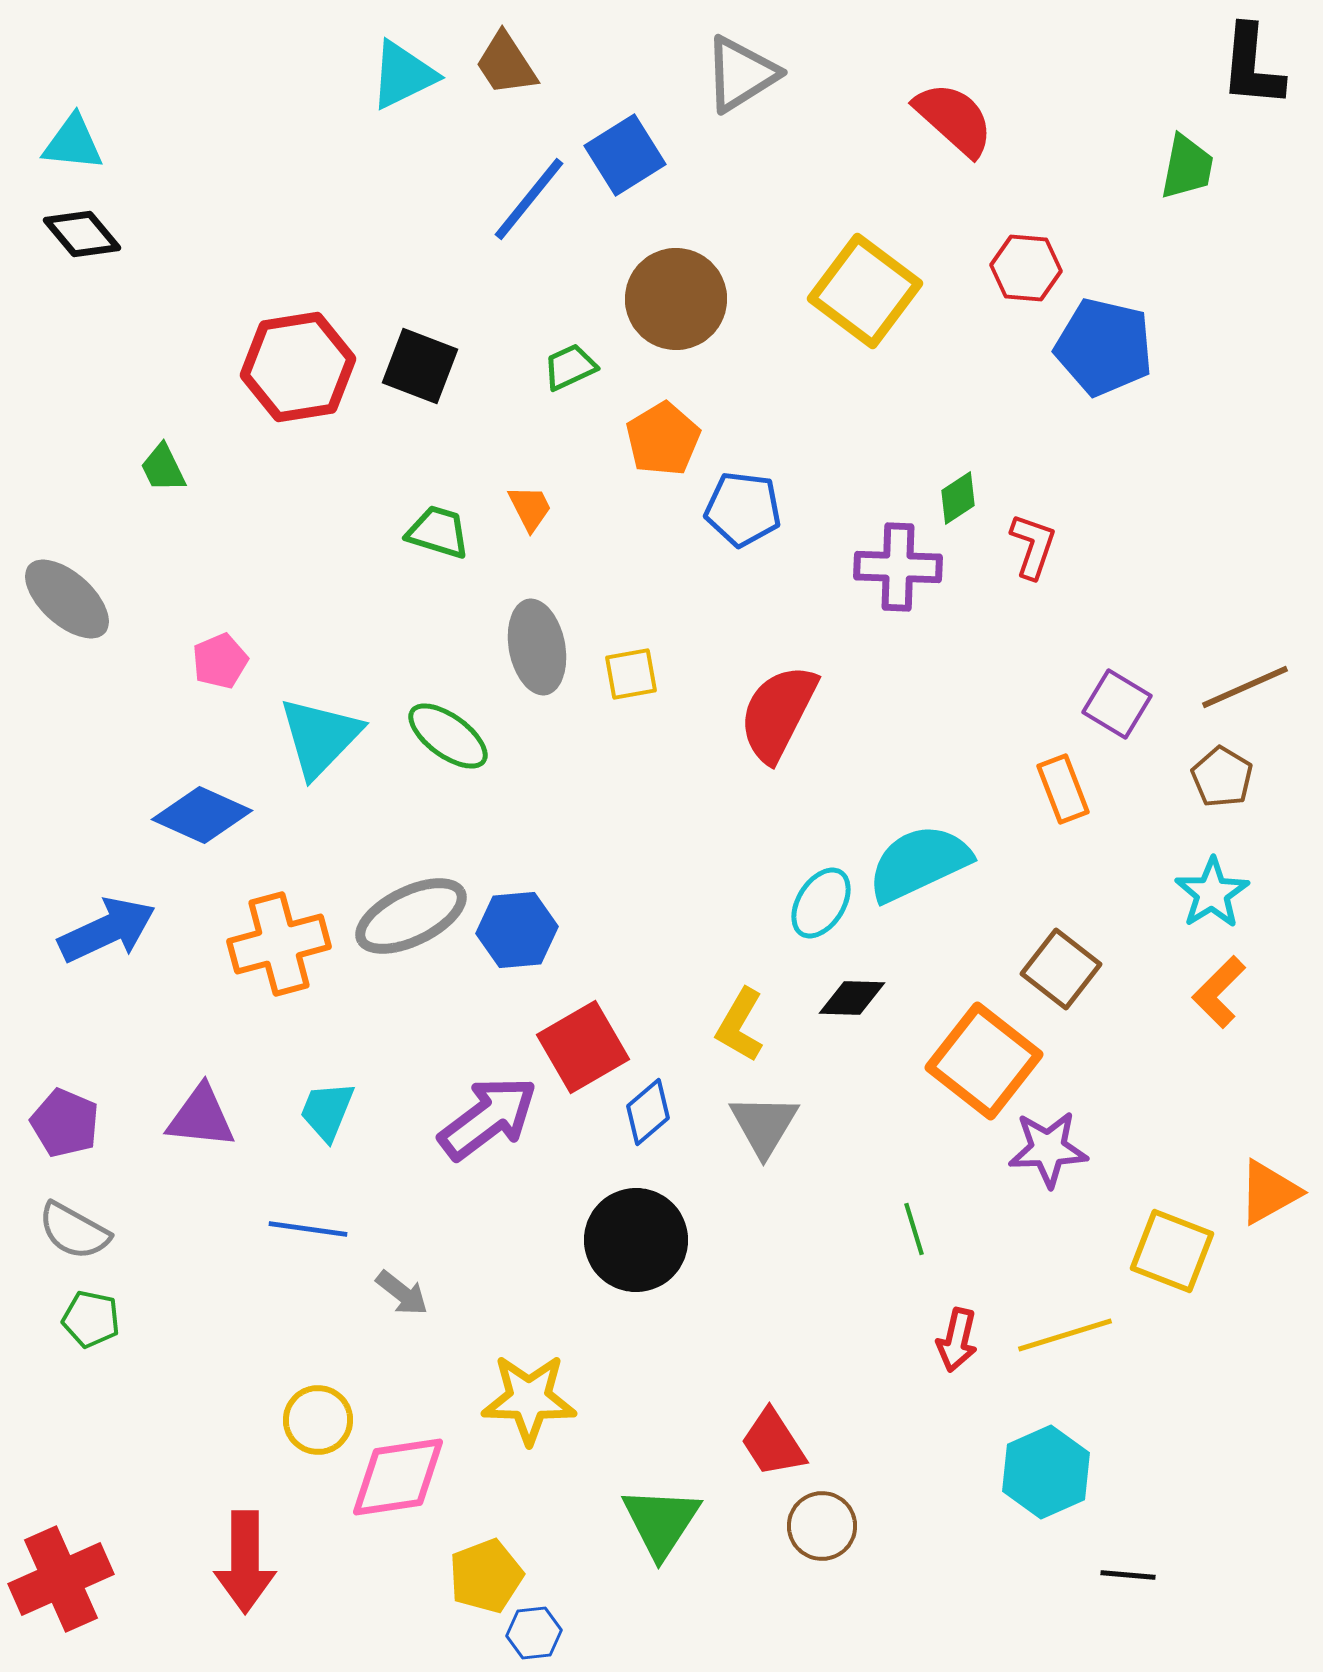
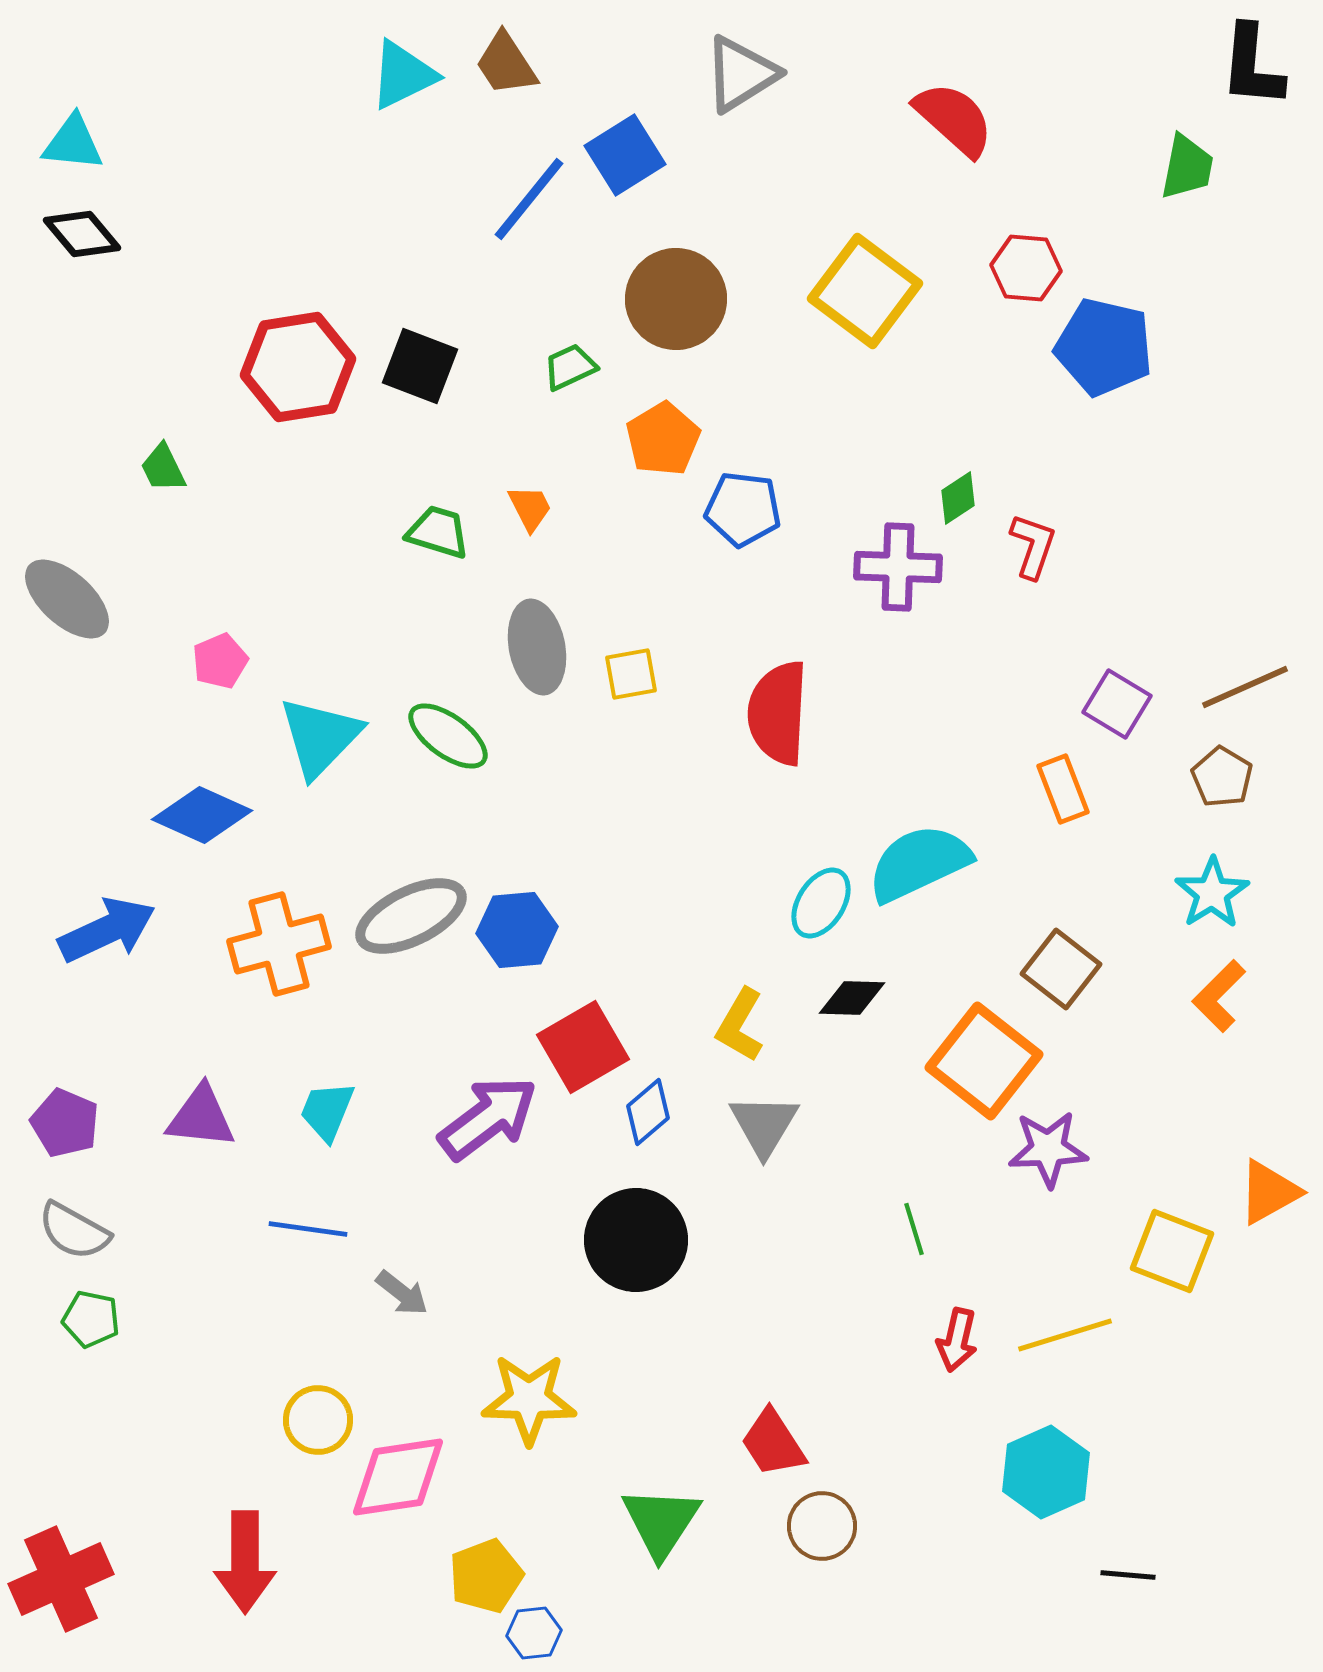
red semicircle at (778, 713): rotated 24 degrees counterclockwise
orange L-shape at (1219, 992): moved 4 px down
